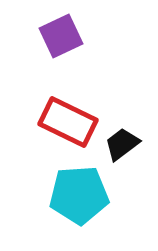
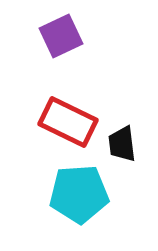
black trapezoid: rotated 60 degrees counterclockwise
cyan pentagon: moved 1 px up
